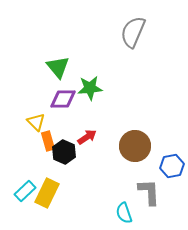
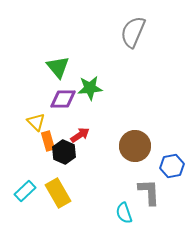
red arrow: moved 7 px left, 2 px up
yellow rectangle: moved 11 px right; rotated 56 degrees counterclockwise
